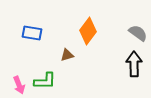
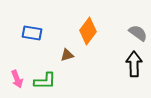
pink arrow: moved 2 px left, 6 px up
